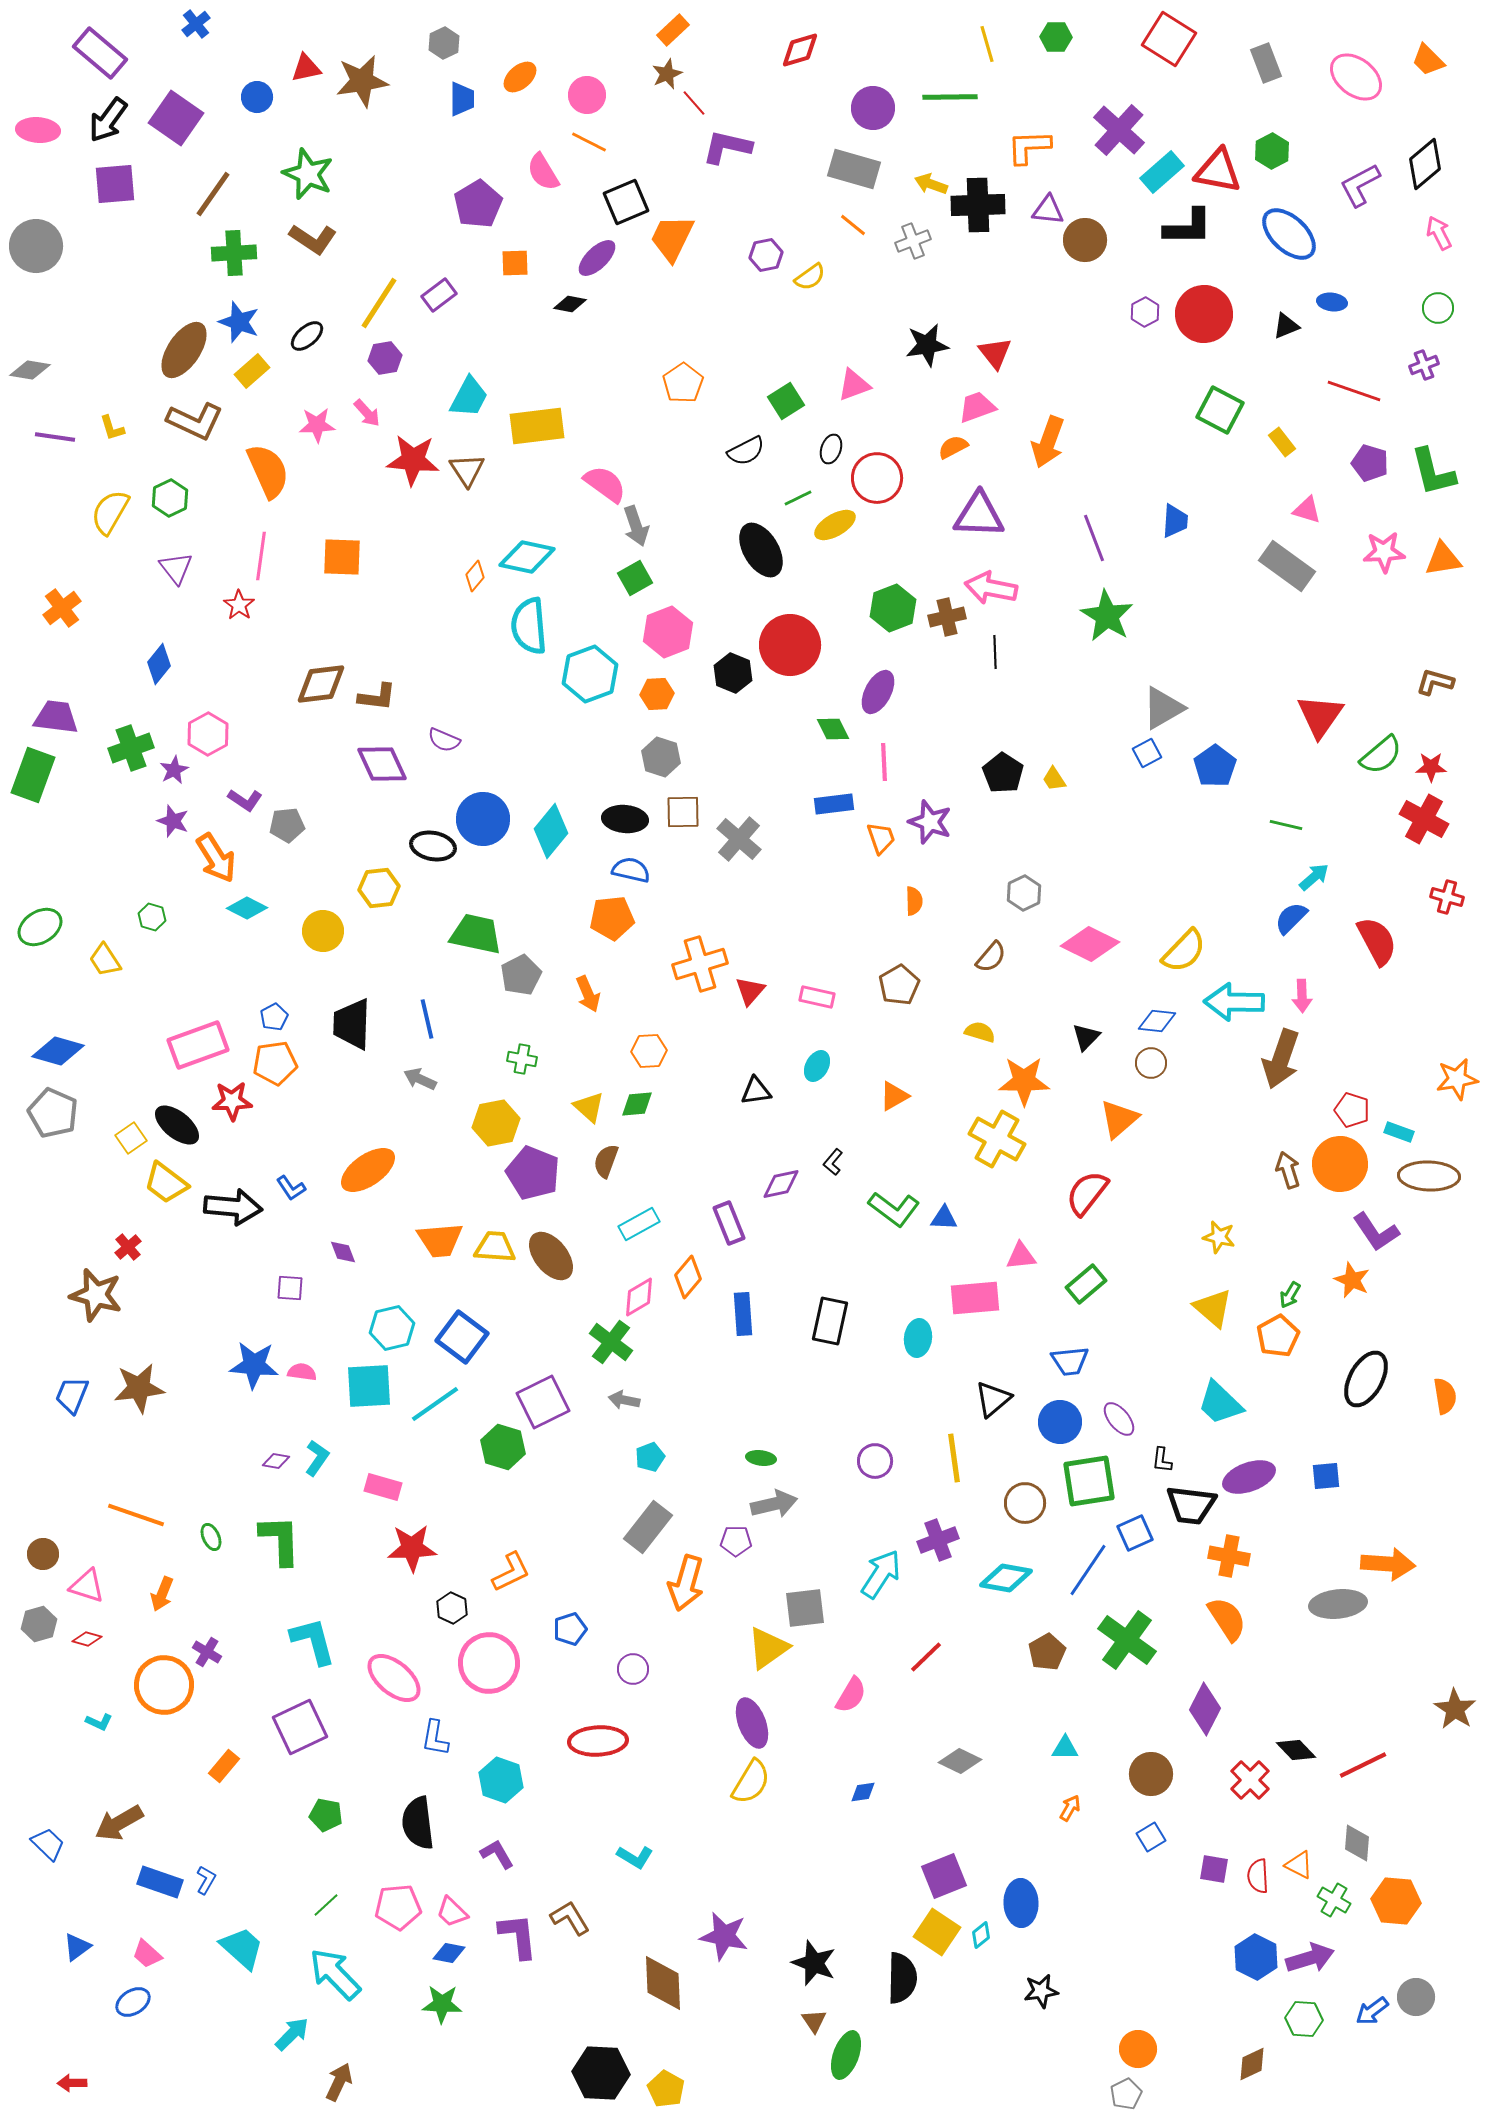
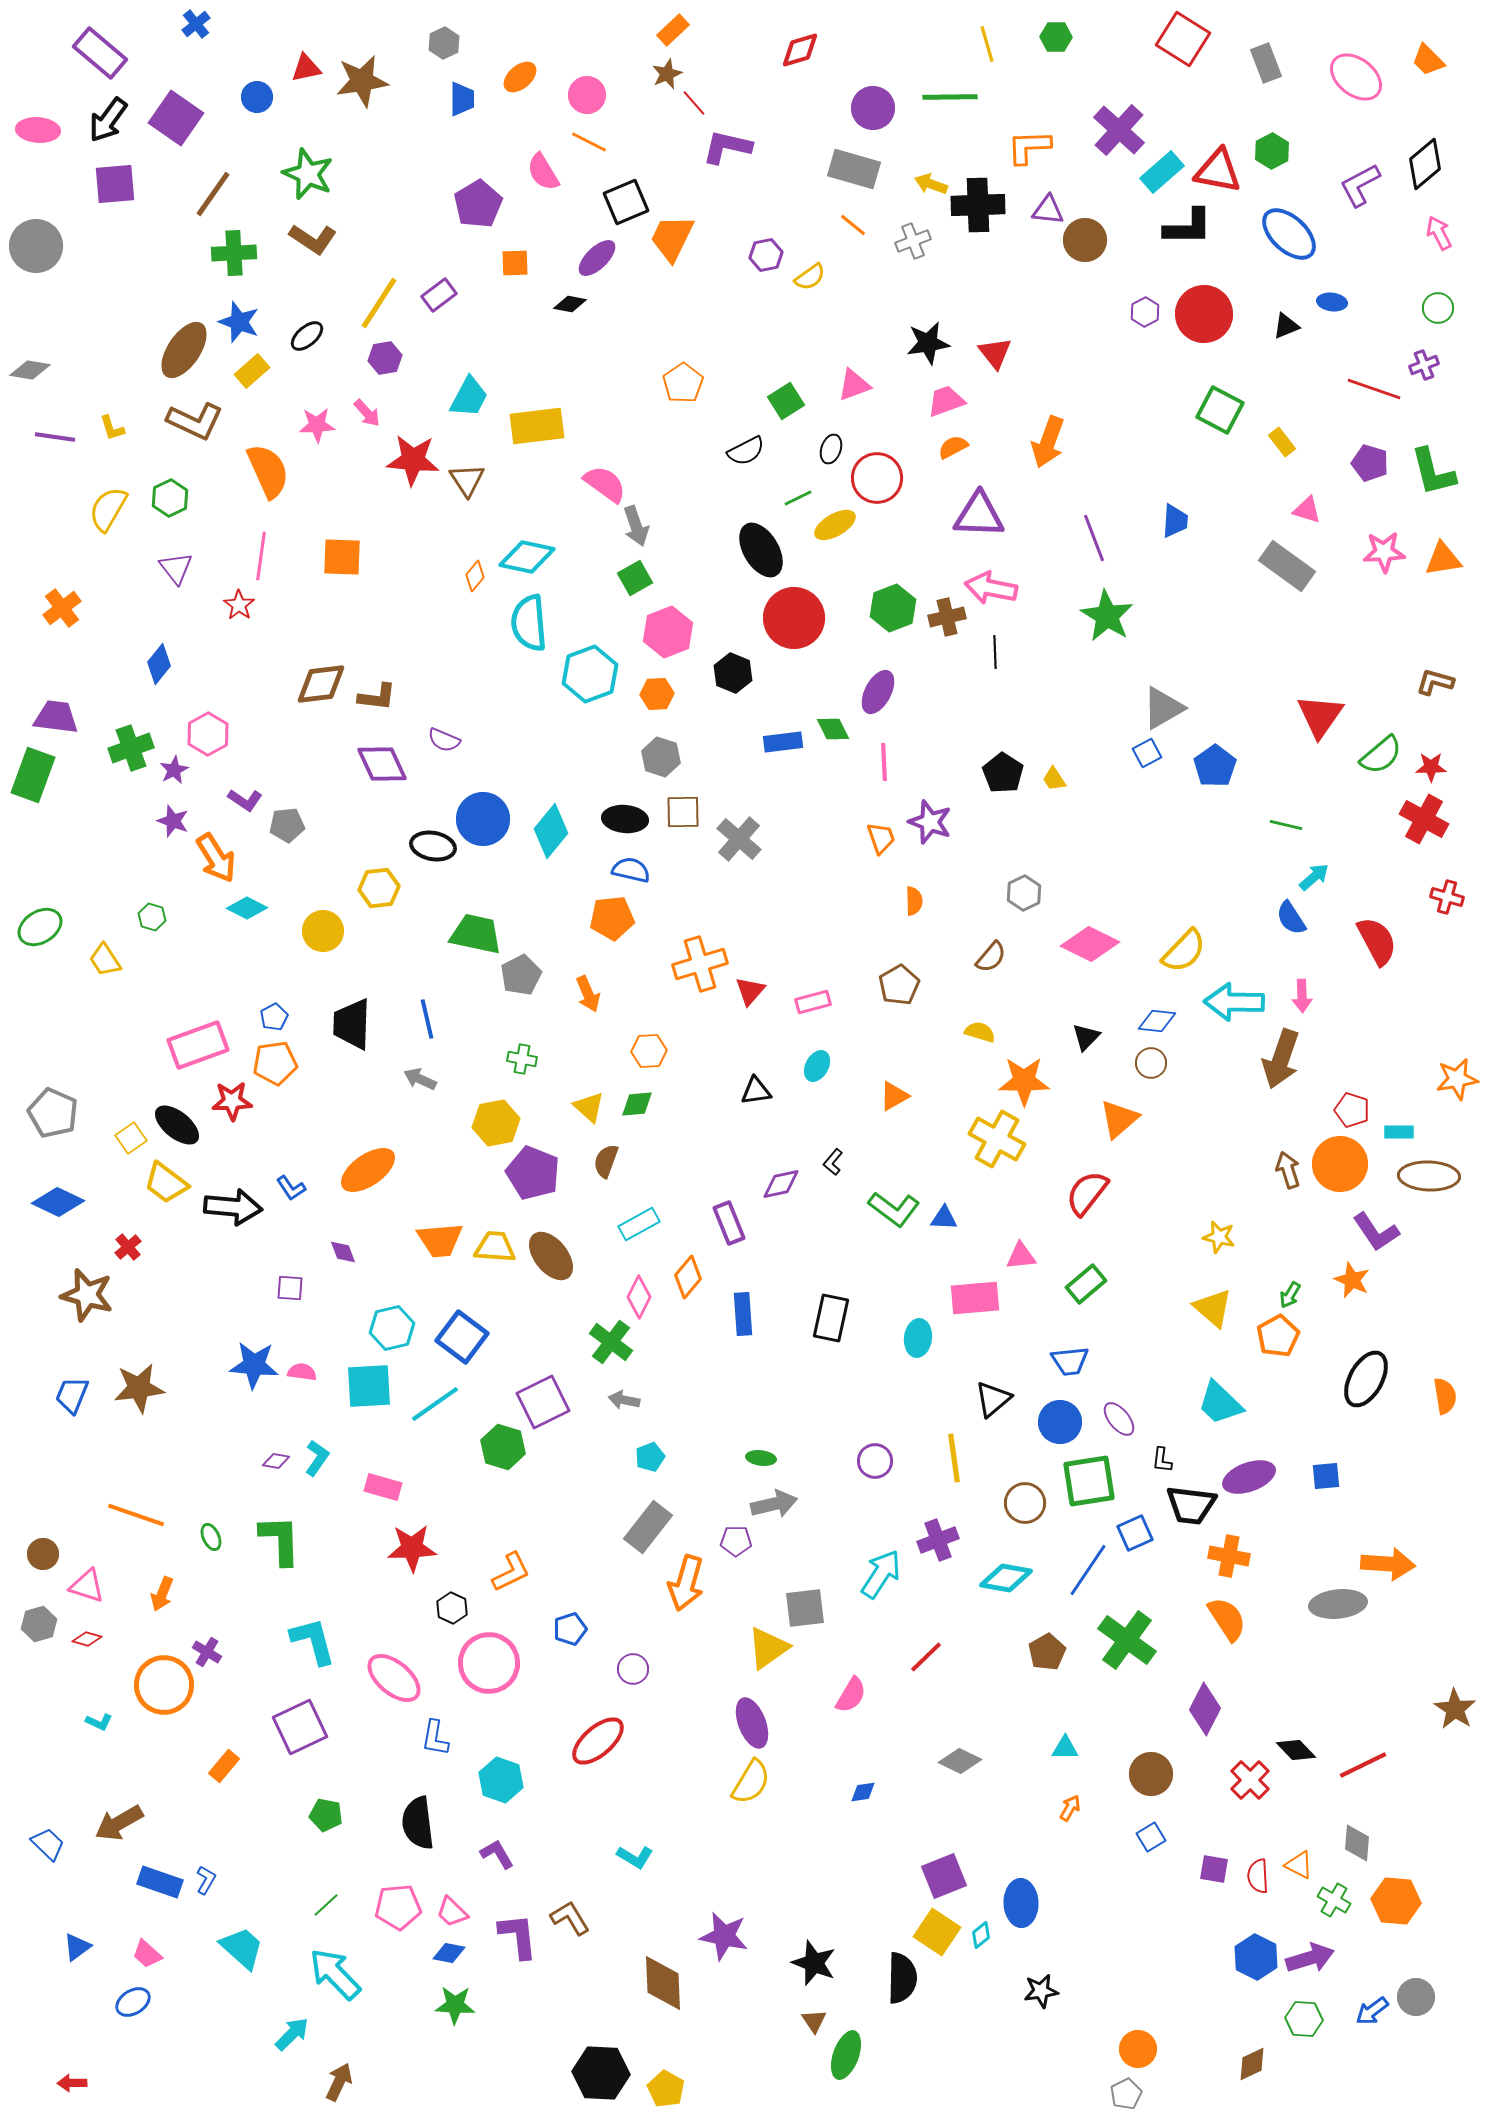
red square at (1169, 39): moved 14 px right
black star at (927, 345): moved 1 px right, 2 px up
red line at (1354, 391): moved 20 px right, 2 px up
pink trapezoid at (977, 407): moved 31 px left, 6 px up
brown triangle at (467, 470): moved 10 px down
yellow semicircle at (110, 512): moved 2 px left, 3 px up
cyan semicircle at (529, 626): moved 3 px up
red circle at (790, 645): moved 4 px right, 27 px up
blue rectangle at (834, 804): moved 51 px left, 62 px up
blue semicircle at (1291, 918): rotated 78 degrees counterclockwise
pink rectangle at (817, 997): moved 4 px left, 5 px down; rotated 28 degrees counterclockwise
blue diamond at (58, 1051): moved 151 px down; rotated 9 degrees clockwise
cyan rectangle at (1399, 1132): rotated 20 degrees counterclockwise
brown star at (96, 1295): moved 9 px left
pink diamond at (639, 1297): rotated 33 degrees counterclockwise
black rectangle at (830, 1321): moved 1 px right, 3 px up
red ellipse at (598, 1741): rotated 38 degrees counterclockwise
green star at (442, 2004): moved 13 px right, 1 px down
